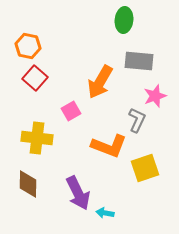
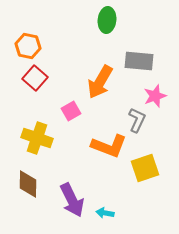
green ellipse: moved 17 px left
yellow cross: rotated 12 degrees clockwise
purple arrow: moved 6 px left, 7 px down
